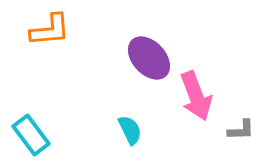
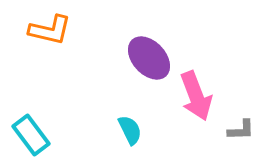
orange L-shape: rotated 18 degrees clockwise
